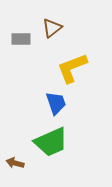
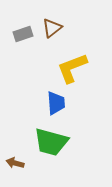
gray rectangle: moved 2 px right, 5 px up; rotated 18 degrees counterclockwise
blue trapezoid: rotated 15 degrees clockwise
green trapezoid: rotated 39 degrees clockwise
